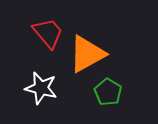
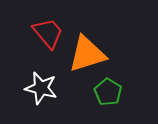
orange triangle: rotated 12 degrees clockwise
